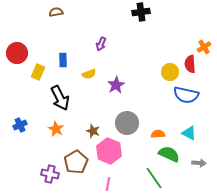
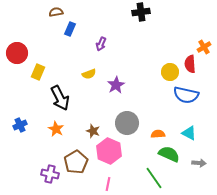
blue rectangle: moved 7 px right, 31 px up; rotated 24 degrees clockwise
